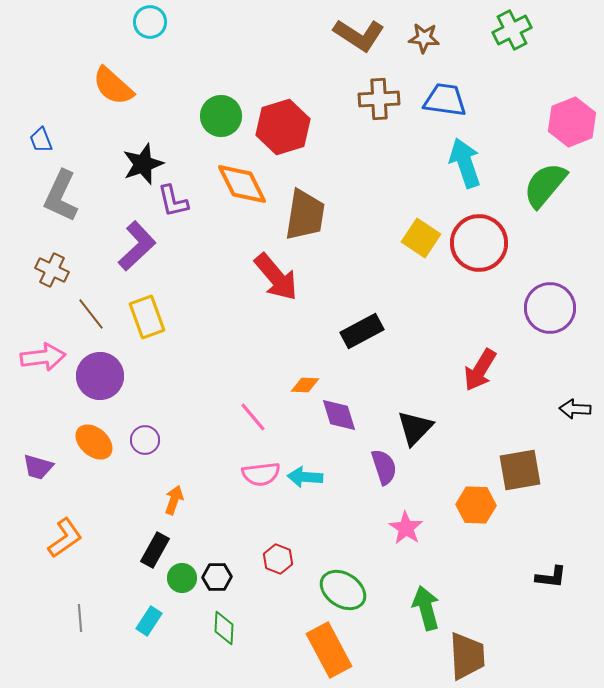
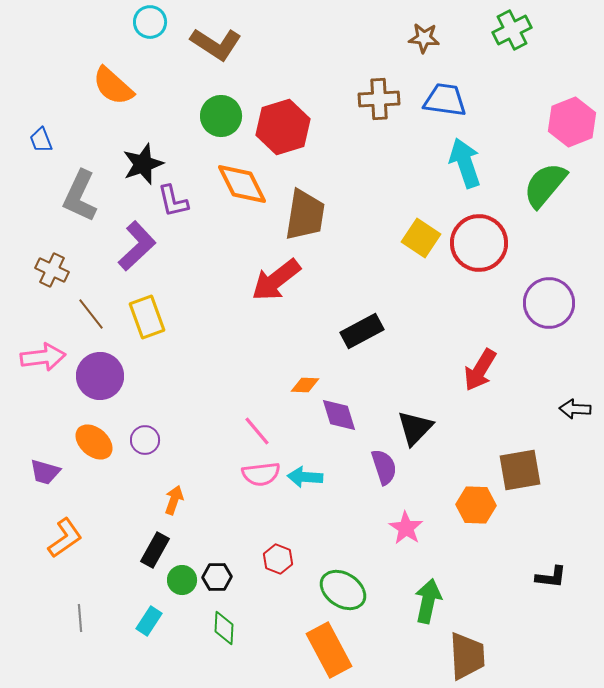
brown L-shape at (359, 35): moved 143 px left, 9 px down
gray L-shape at (61, 196): moved 19 px right
red arrow at (276, 277): moved 3 px down; rotated 92 degrees clockwise
purple circle at (550, 308): moved 1 px left, 5 px up
pink line at (253, 417): moved 4 px right, 14 px down
purple trapezoid at (38, 467): moved 7 px right, 5 px down
green circle at (182, 578): moved 2 px down
green arrow at (426, 608): moved 2 px right, 7 px up; rotated 27 degrees clockwise
